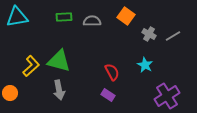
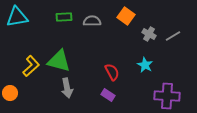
gray arrow: moved 8 px right, 2 px up
purple cross: rotated 35 degrees clockwise
